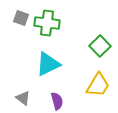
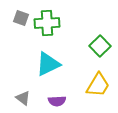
green cross: rotated 10 degrees counterclockwise
purple semicircle: rotated 102 degrees clockwise
